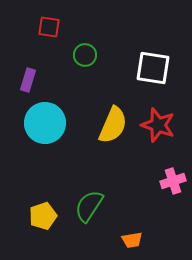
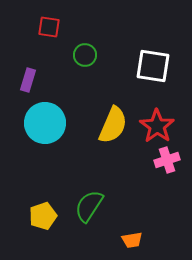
white square: moved 2 px up
red star: moved 1 px left, 1 px down; rotated 16 degrees clockwise
pink cross: moved 6 px left, 21 px up
